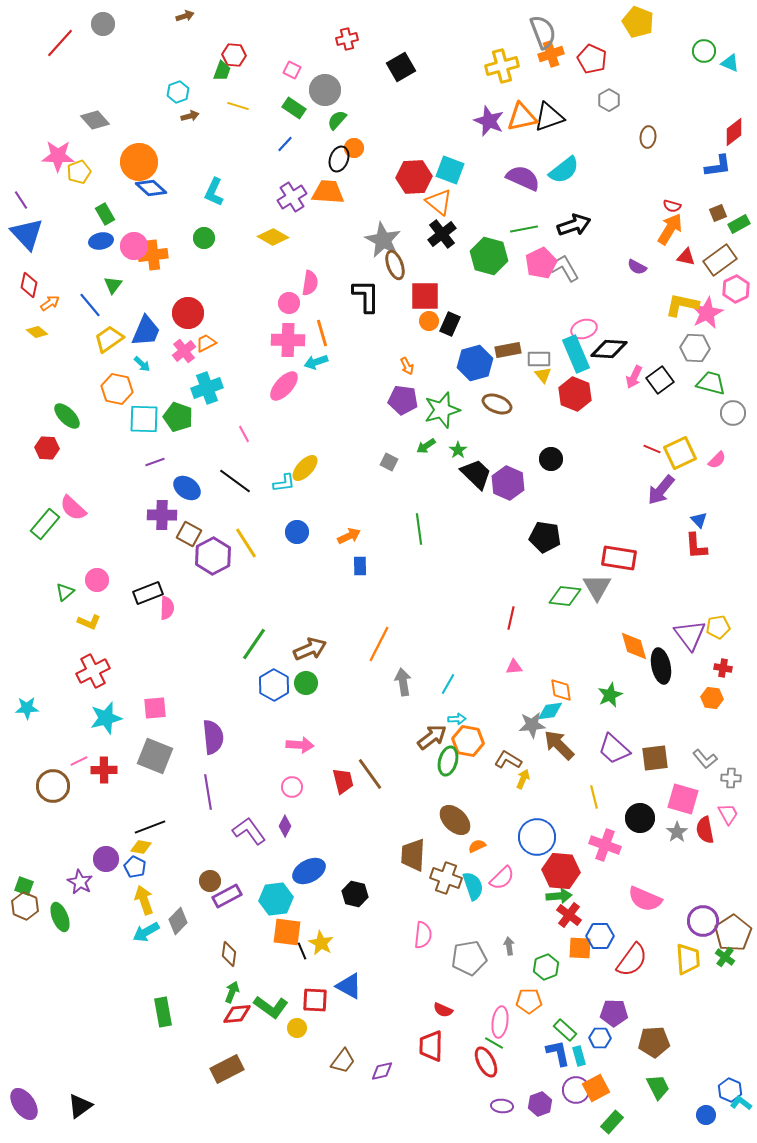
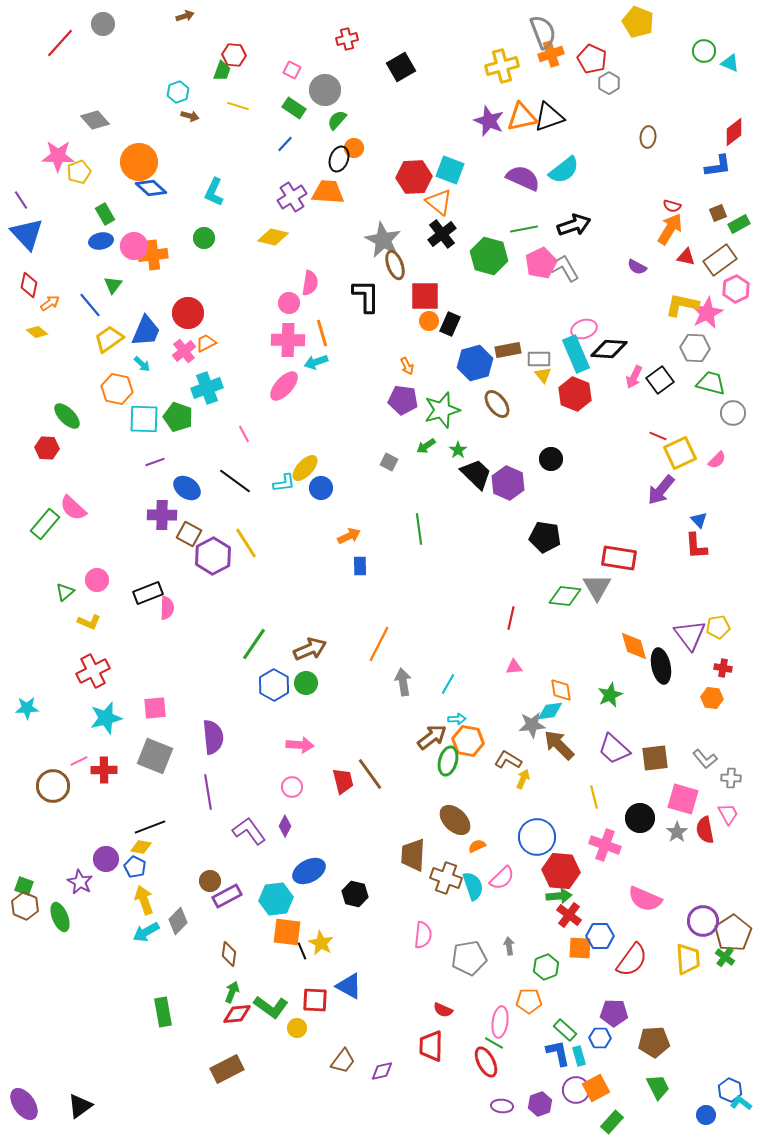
gray hexagon at (609, 100): moved 17 px up
brown arrow at (190, 116): rotated 30 degrees clockwise
yellow diamond at (273, 237): rotated 16 degrees counterclockwise
brown ellipse at (497, 404): rotated 32 degrees clockwise
red line at (652, 449): moved 6 px right, 13 px up
blue circle at (297, 532): moved 24 px right, 44 px up
